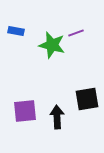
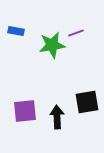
green star: rotated 24 degrees counterclockwise
black square: moved 3 px down
